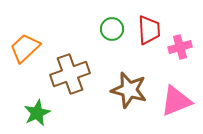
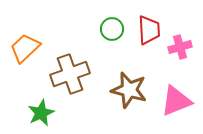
green star: moved 4 px right
